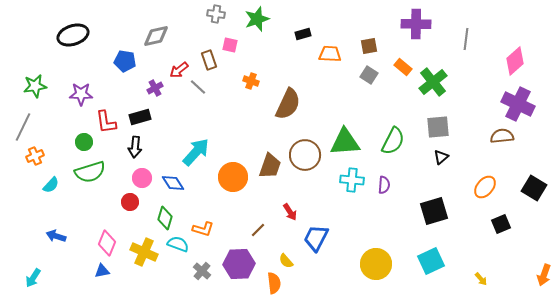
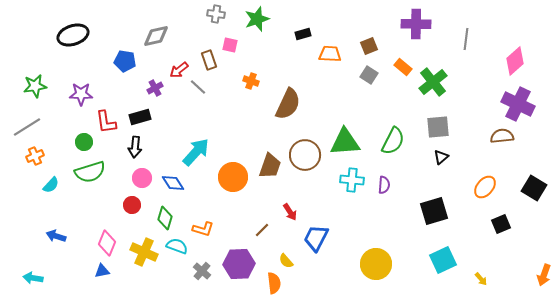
brown square at (369, 46): rotated 12 degrees counterclockwise
gray line at (23, 127): moved 4 px right; rotated 32 degrees clockwise
red circle at (130, 202): moved 2 px right, 3 px down
brown line at (258, 230): moved 4 px right
cyan semicircle at (178, 244): moved 1 px left, 2 px down
cyan square at (431, 261): moved 12 px right, 1 px up
cyan arrow at (33, 278): rotated 66 degrees clockwise
